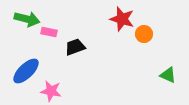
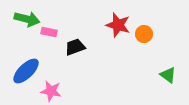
red star: moved 4 px left, 6 px down
green triangle: rotated 12 degrees clockwise
